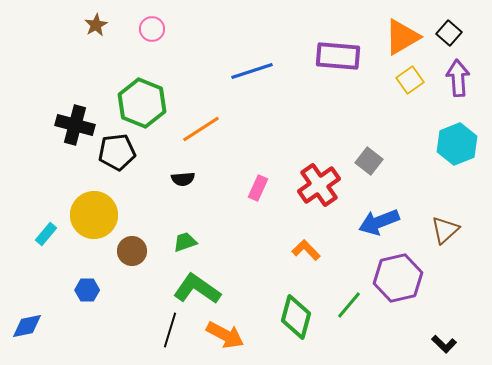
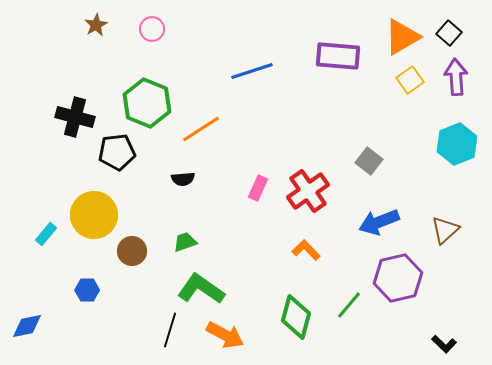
purple arrow: moved 2 px left, 1 px up
green hexagon: moved 5 px right
black cross: moved 8 px up
red cross: moved 11 px left, 6 px down
green L-shape: moved 4 px right
